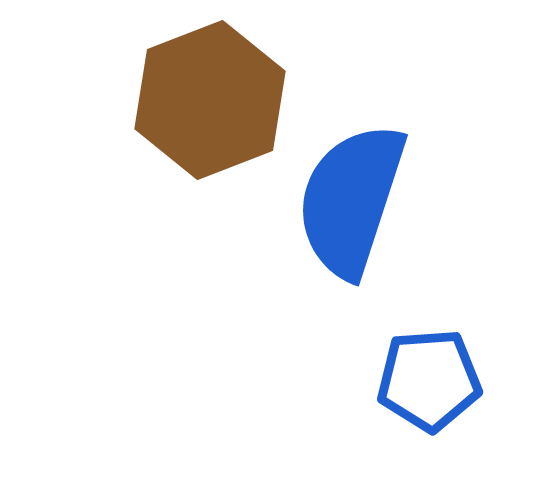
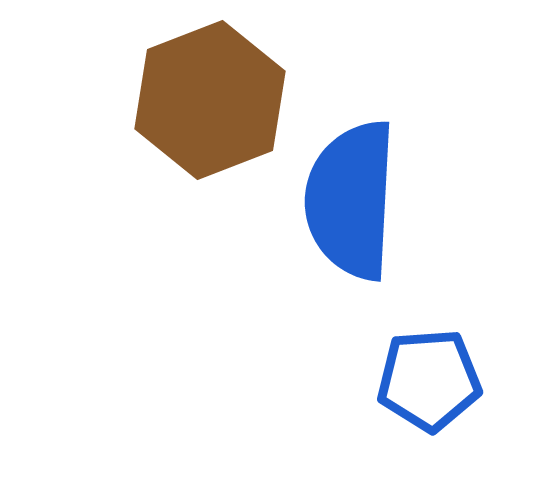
blue semicircle: rotated 15 degrees counterclockwise
